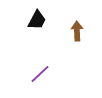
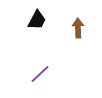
brown arrow: moved 1 px right, 3 px up
